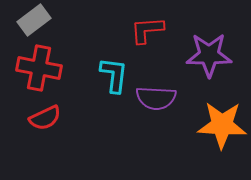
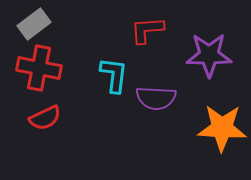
gray rectangle: moved 4 px down
orange star: moved 3 px down
